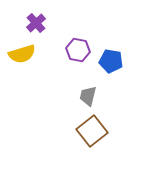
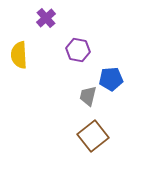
purple cross: moved 10 px right, 5 px up
yellow semicircle: moved 3 px left, 1 px down; rotated 104 degrees clockwise
blue pentagon: moved 18 px down; rotated 15 degrees counterclockwise
brown square: moved 1 px right, 5 px down
